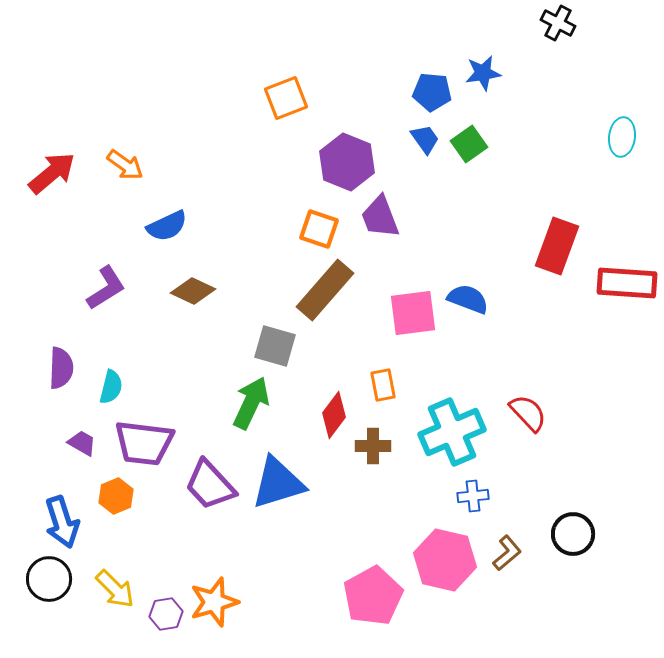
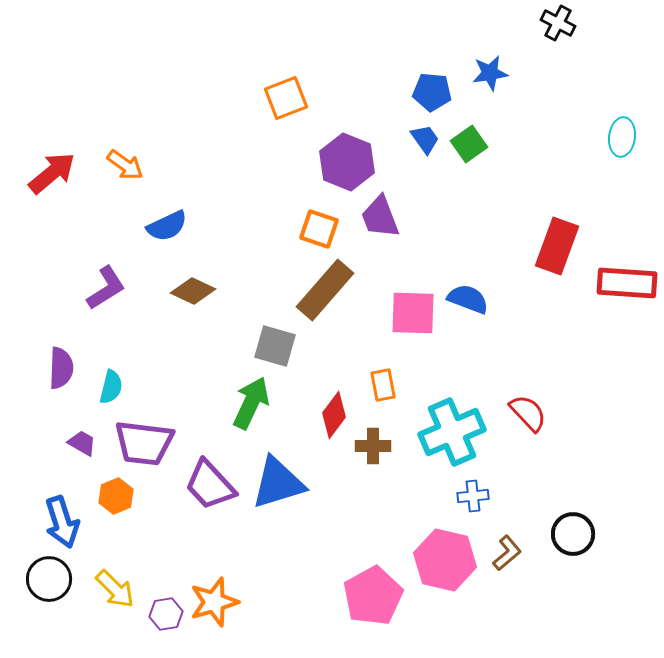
blue star at (483, 73): moved 7 px right
pink square at (413, 313): rotated 9 degrees clockwise
